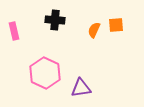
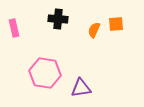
black cross: moved 3 px right, 1 px up
orange square: moved 1 px up
pink rectangle: moved 3 px up
pink hexagon: rotated 16 degrees counterclockwise
